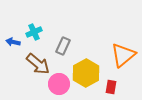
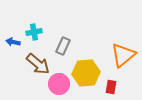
cyan cross: rotated 14 degrees clockwise
yellow hexagon: rotated 24 degrees clockwise
